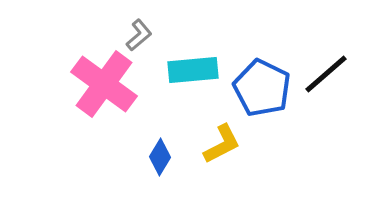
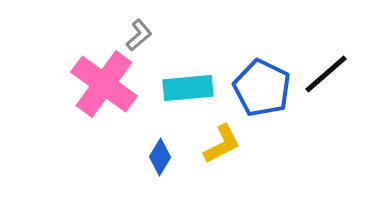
cyan rectangle: moved 5 px left, 18 px down
